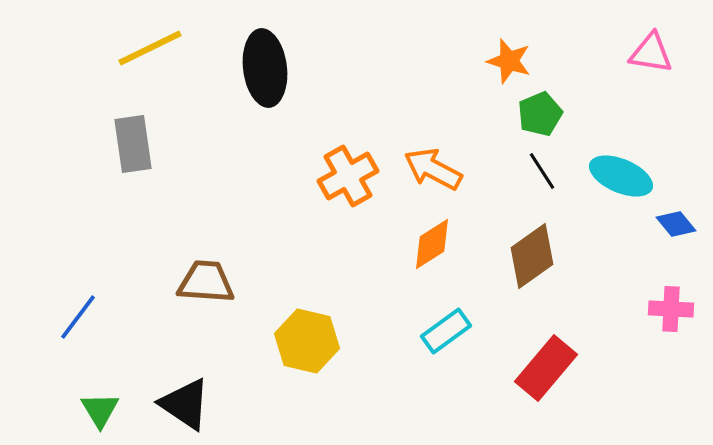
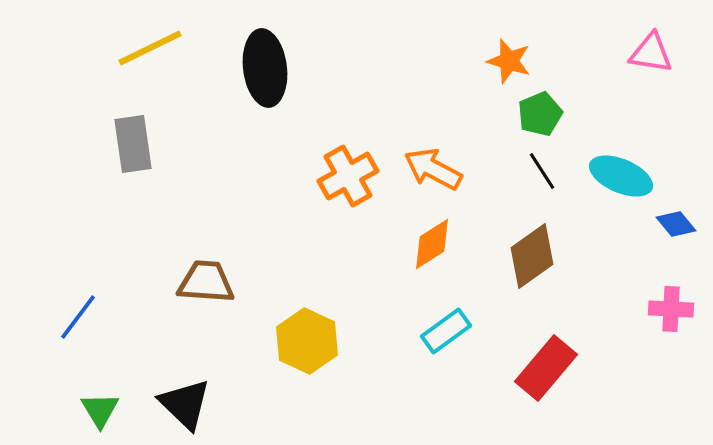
yellow hexagon: rotated 12 degrees clockwise
black triangle: rotated 10 degrees clockwise
